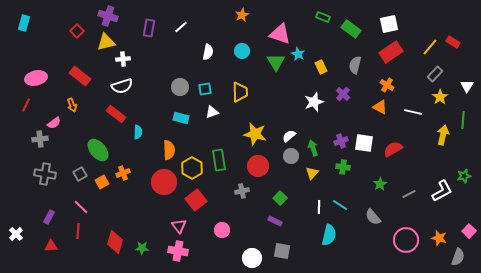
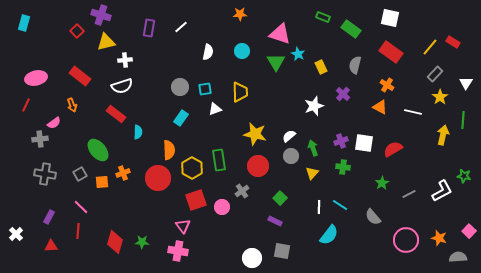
orange star at (242, 15): moved 2 px left, 1 px up; rotated 24 degrees clockwise
purple cross at (108, 16): moved 7 px left, 1 px up
white square at (389, 24): moved 1 px right, 6 px up; rotated 24 degrees clockwise
red rectangle at (391, 52): rotated 70 degrees clockwise
white cross at (123, 59): moved 2 px right, 1 px down
white triangle at (467, 86): moved 1 px left, 3 px up
white star at (314, 102): moved 4 px down
white triangle at (212, 112): moved 3 px right, 3 px up
cyan rectangle at (181, 118): rotated 70 degrees counterclockwise
green star at (464, 176): rotated 24 degrees clockwise
orange square at (102, 182): rotated 24 degrees clockwise
red circle at (164, 182): moved 6 px left, 4 px up
green star at (380, 184): moved 2 px right, 1 px up
gray cross at (242, 191): rotated 24 degrees counterclockwise
red square at (196, 200): rotated 20 degrees clockwise
pink triangle at (179, 226): moved 4 px right
pink circle at (222, 230): moved 23 px up
cyan semicircle at (329, 235): rotated 25 degrees clockwise
green star at (142, 248): moved 6 px up
gray semicircle at (458, 257): rotated 114 degrees counterclockwise
